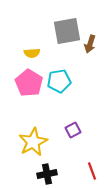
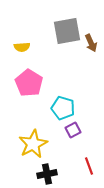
brown arrow: moved 1 px right, 1 px up; rotated 42 degrees counterclockwise
yellow semicircle: moved 10 px left, 6 px up
cyan pentagon: moved 4 px right, 27 px down; rotated 25 degrees clockwise
yellow star: moved 2 px down
red line: moved 3 px left, 5 px up
